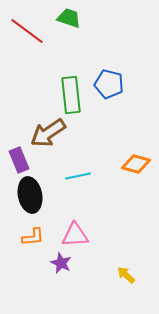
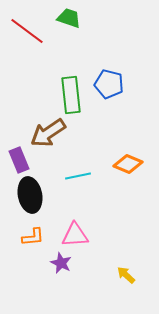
orange diamond: moved 8 px left; rotated 8 degrees clockwise
